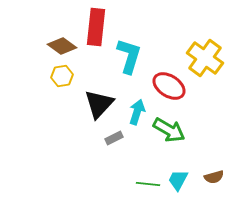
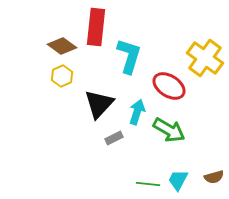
yellow hexagon: rotated 15 degrees counterclockwise
